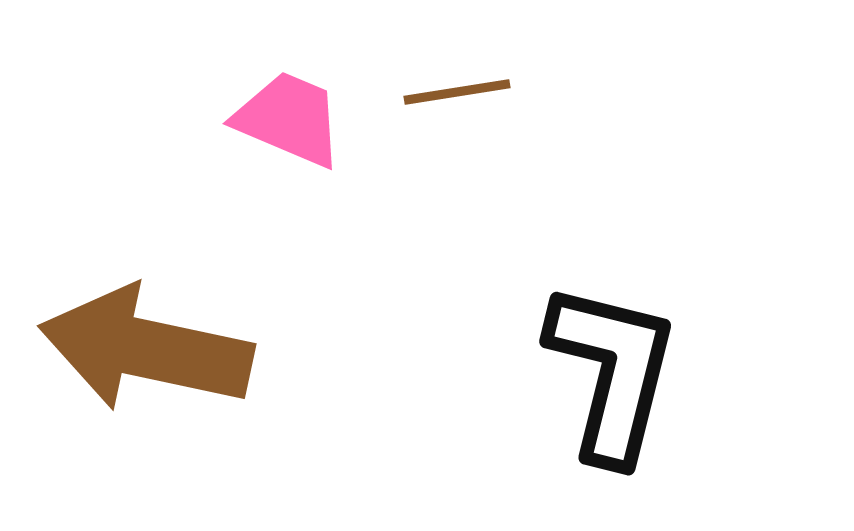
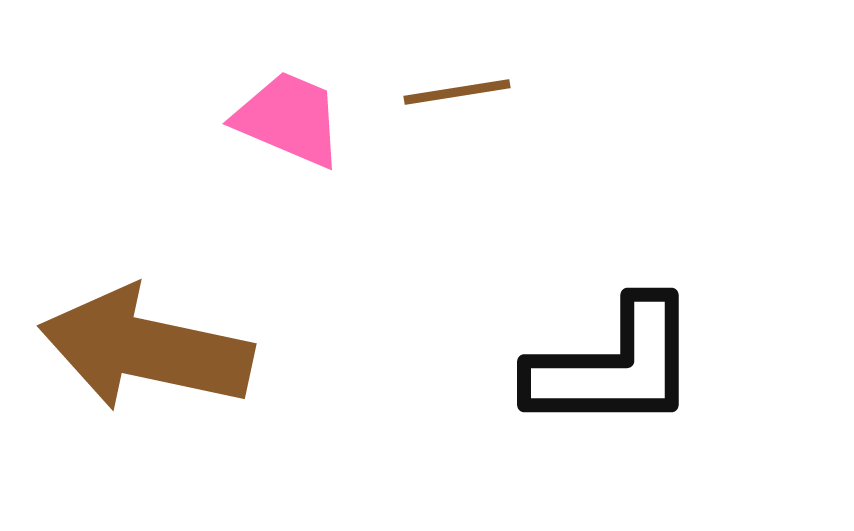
black L-shape: moved 2 px right, 6 px up; rotated 76 degrees clockwise
